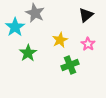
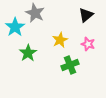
pink star: rotated 16 degrees counterclockwise
